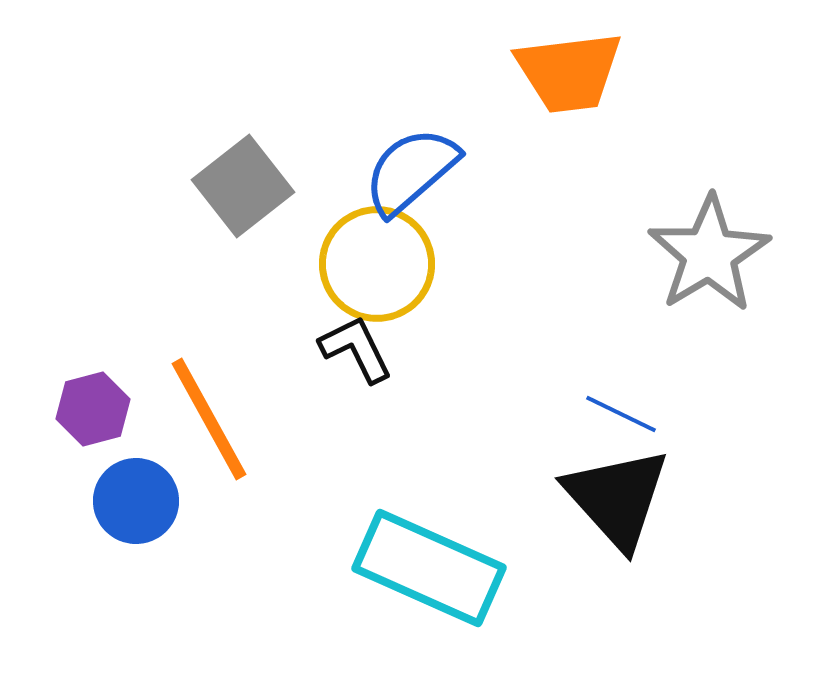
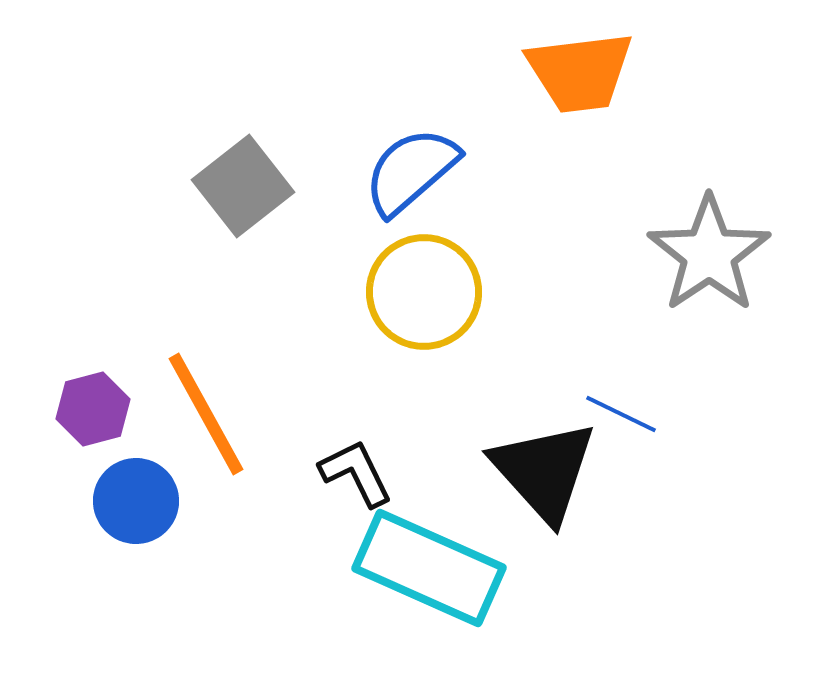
orange trapezoid: moved 11 px right
gray star: rotated 3 degrees counterclockwise
yellow circle: moved 47 px right, 28 px down
black L-shape: moved 124 px down
orange line: moved 3 px left, 5 px up
black triangle: moved 73 px left, 27 px up
